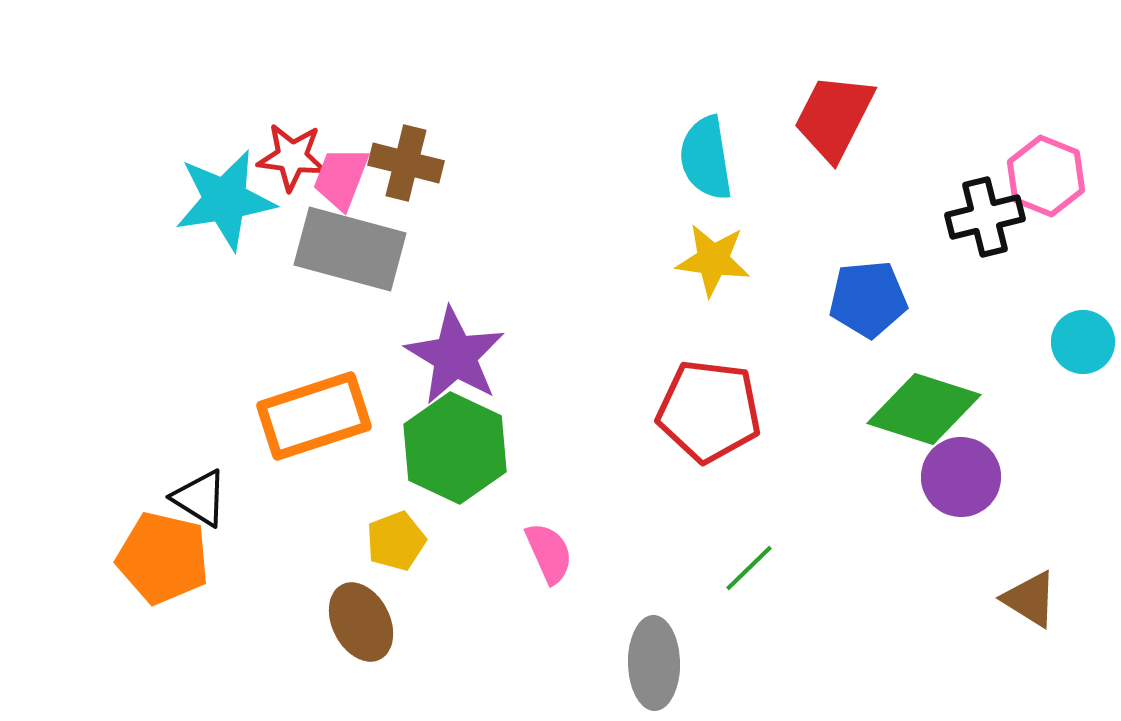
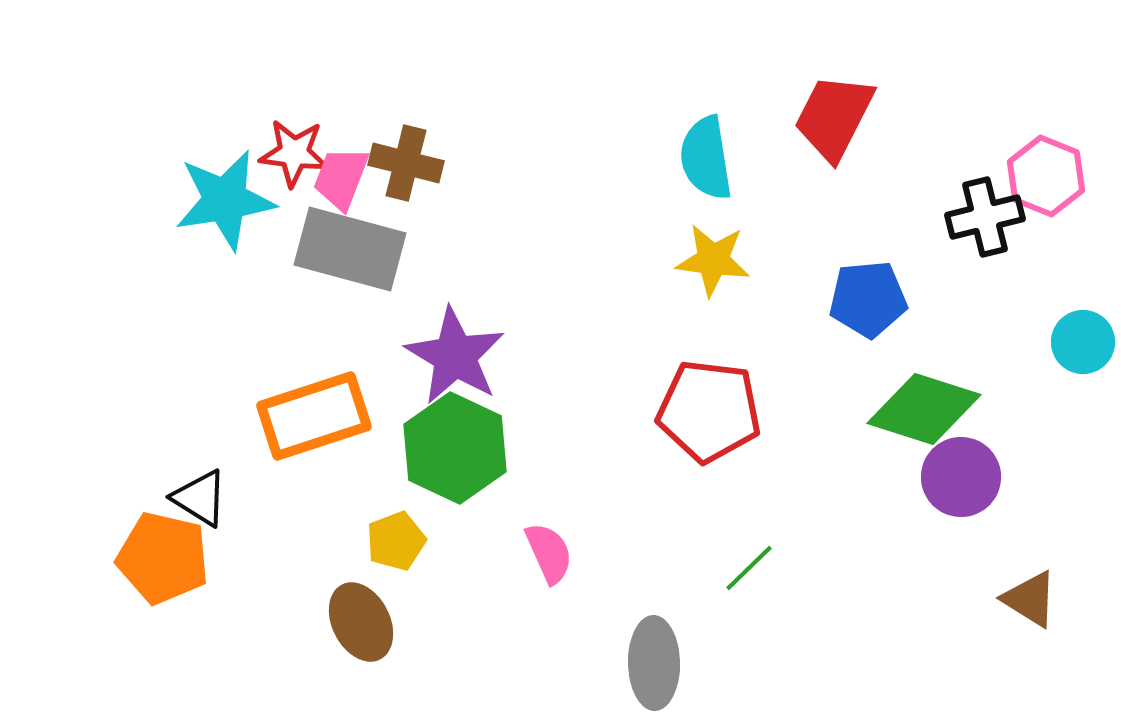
red star: moved 2 px right, 4 px up
